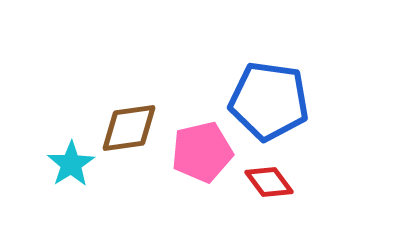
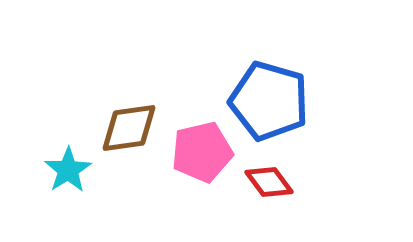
blue pentagon: rotated 8 degrees clockwise
cyan star: moved 3 px left, 6 px down
